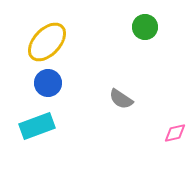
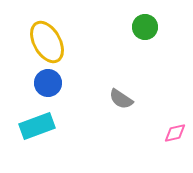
yellow ellipse: rotated 72 degrees counterclockwise
